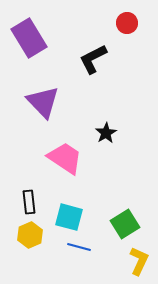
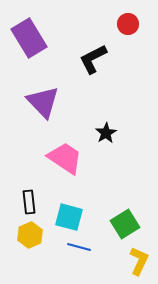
red circle: moved 1 px right, 1 px down
